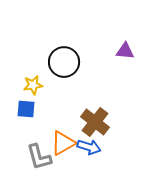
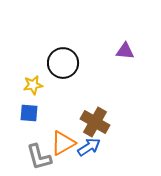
black circle: moved 1 px left, 1 px down
blue square: moved 3 px right, 4 px down
brown cross: rotated 8 degrees counterclockwise
blue arrow: rotated 50 degrees counterclockwise
